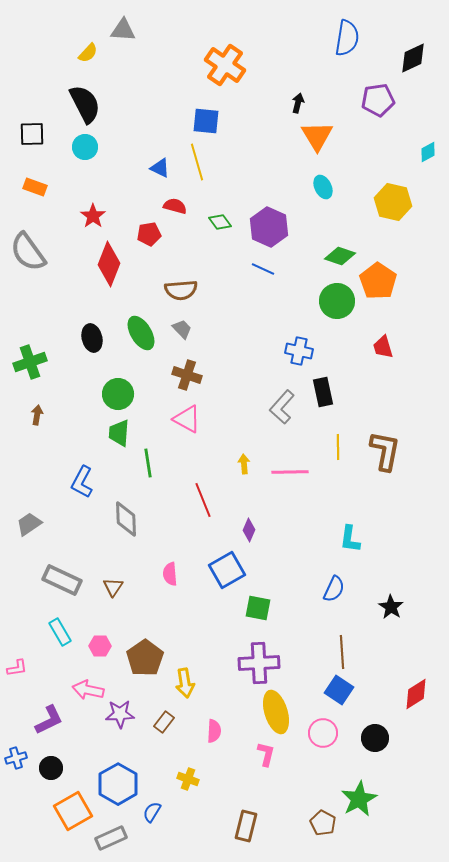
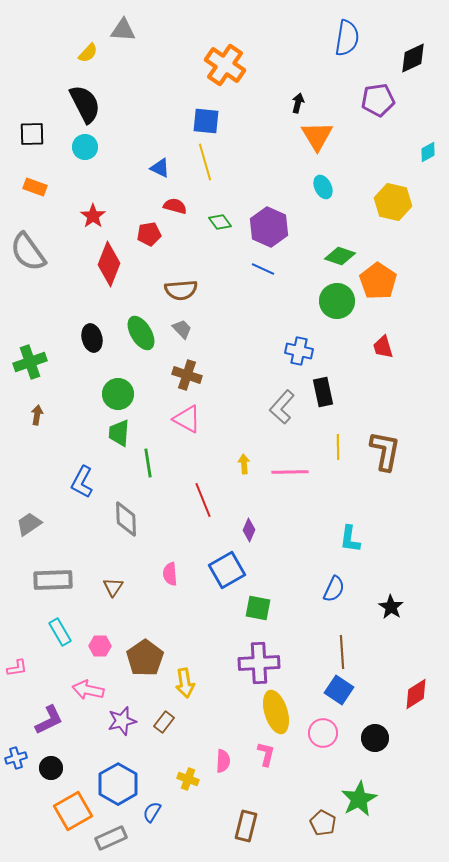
yellow line at (197, 162): moved 8 px right
gray rectangle at (62, 580): moved 9 px left; rotated 27 degrees counterclockwise
purple star at (120, 714): moved 2 px right, 7 px down; rotated 12 degrees counterclockwise
pink semicircle at (214, 731): moved 9 px right, 30 px down
